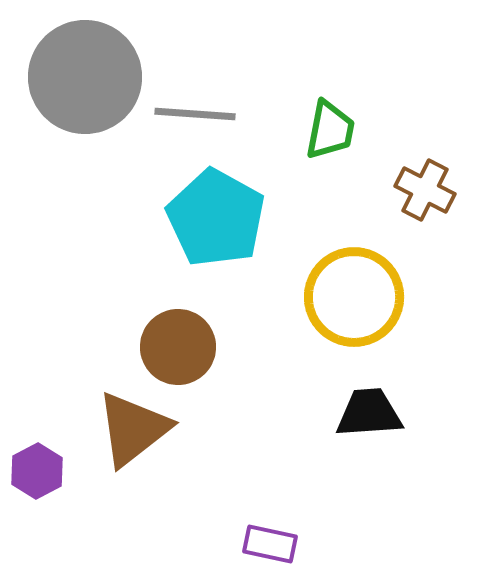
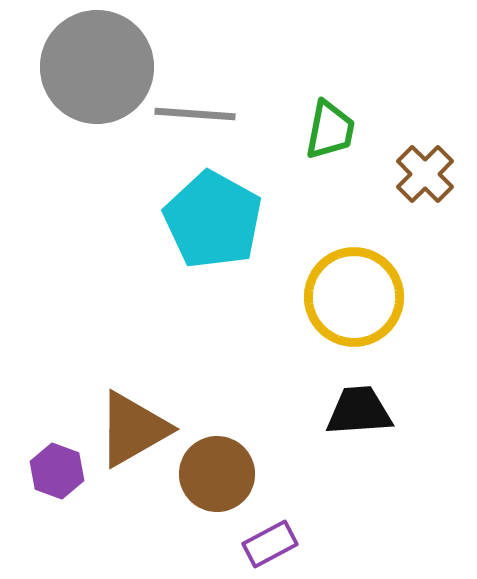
gray circle: moved 12 px right, 10 px up
brown cross: moved 16 px up; rotated 18 degrees clockwise
cyan pentagon: moved 3 px left, 2 px down
brown circle: moved 39 px right, 127 px down
black trapezoid: moved 10 px left, 2 px up
brown triangle: rotated 8 degrees clockwise
purple hexagon: moved 20 px right; rotated 12 degrees counterclockwise
purple rectangle: rotated 40 degrees counterclockwise
